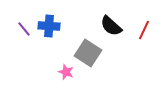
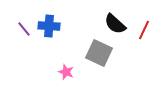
black semicircle: moved 4 px right, 2 px up
gray square: moved 11 px right; rotated 8 degrees counterclockwise
